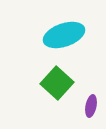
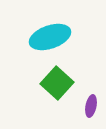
cyan ellipse: moved 14 px left, 2 px down
